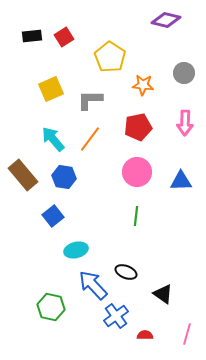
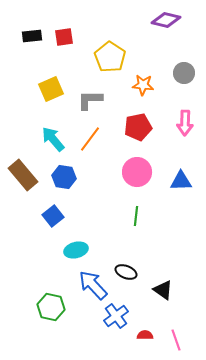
red square: rotated 24 degrees clockwise
black triangle: moved 4 px up
pink line: moved 11 px left, 6 px down; rotated 35 degrees counterclockwise
